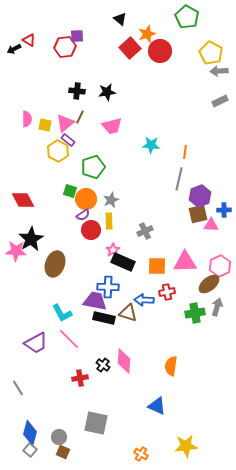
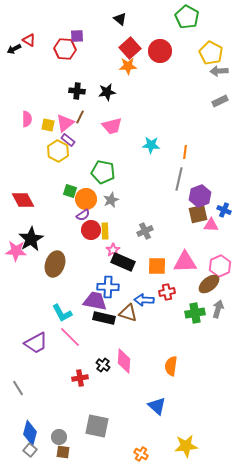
orange star at (147, 34): moved 19 px left, 32 px down; rotated 18 degrees clockwise
red hexagon at (65, 47): moved 2 px down; rotated 10 degrees clockwise
yellow square at (45, 125): moved 3 px right
green pentagon at (93, 167): moved 10 px right, 5 px down; rotated 30 degrees clockwise
blue cross at (224, 210): rotated 24 degrees clockwise
yellow rectangle at (109, 221): moved 4 px left, 10 px down
gray arrow at (217, 307): moved 1 px right, 2 px down
pink line at (69, 339): moved 1 px right, 2 px up
blue triangle at (157, 406): rotated 18 degrees clockwise
gray square at (96, 423): moved 1 px right, 3 px down
brown square at (63, 452): rotated 16 degrees counterclockwise
